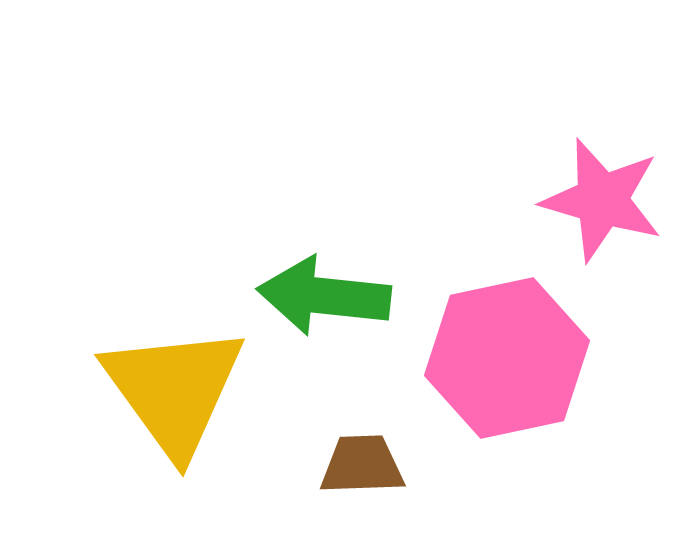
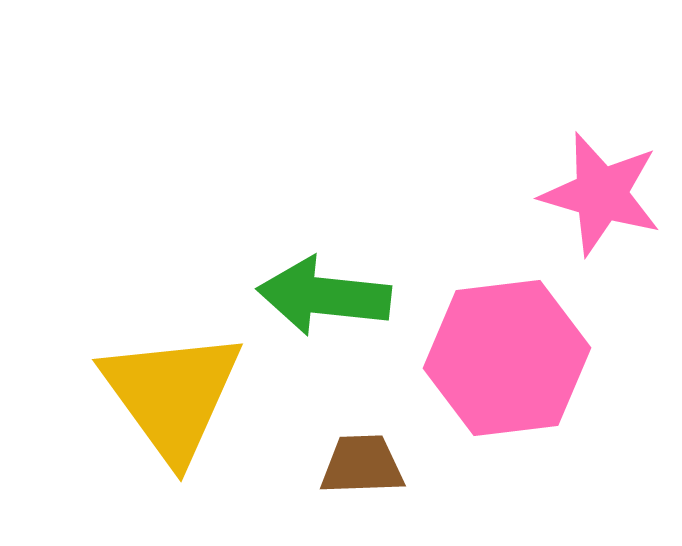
pink star: moved 1 px left, 6 px up
pink hexagon: rotated 5 degrees clockwise
yellow triangle: moved 2 px left, 5 px down
